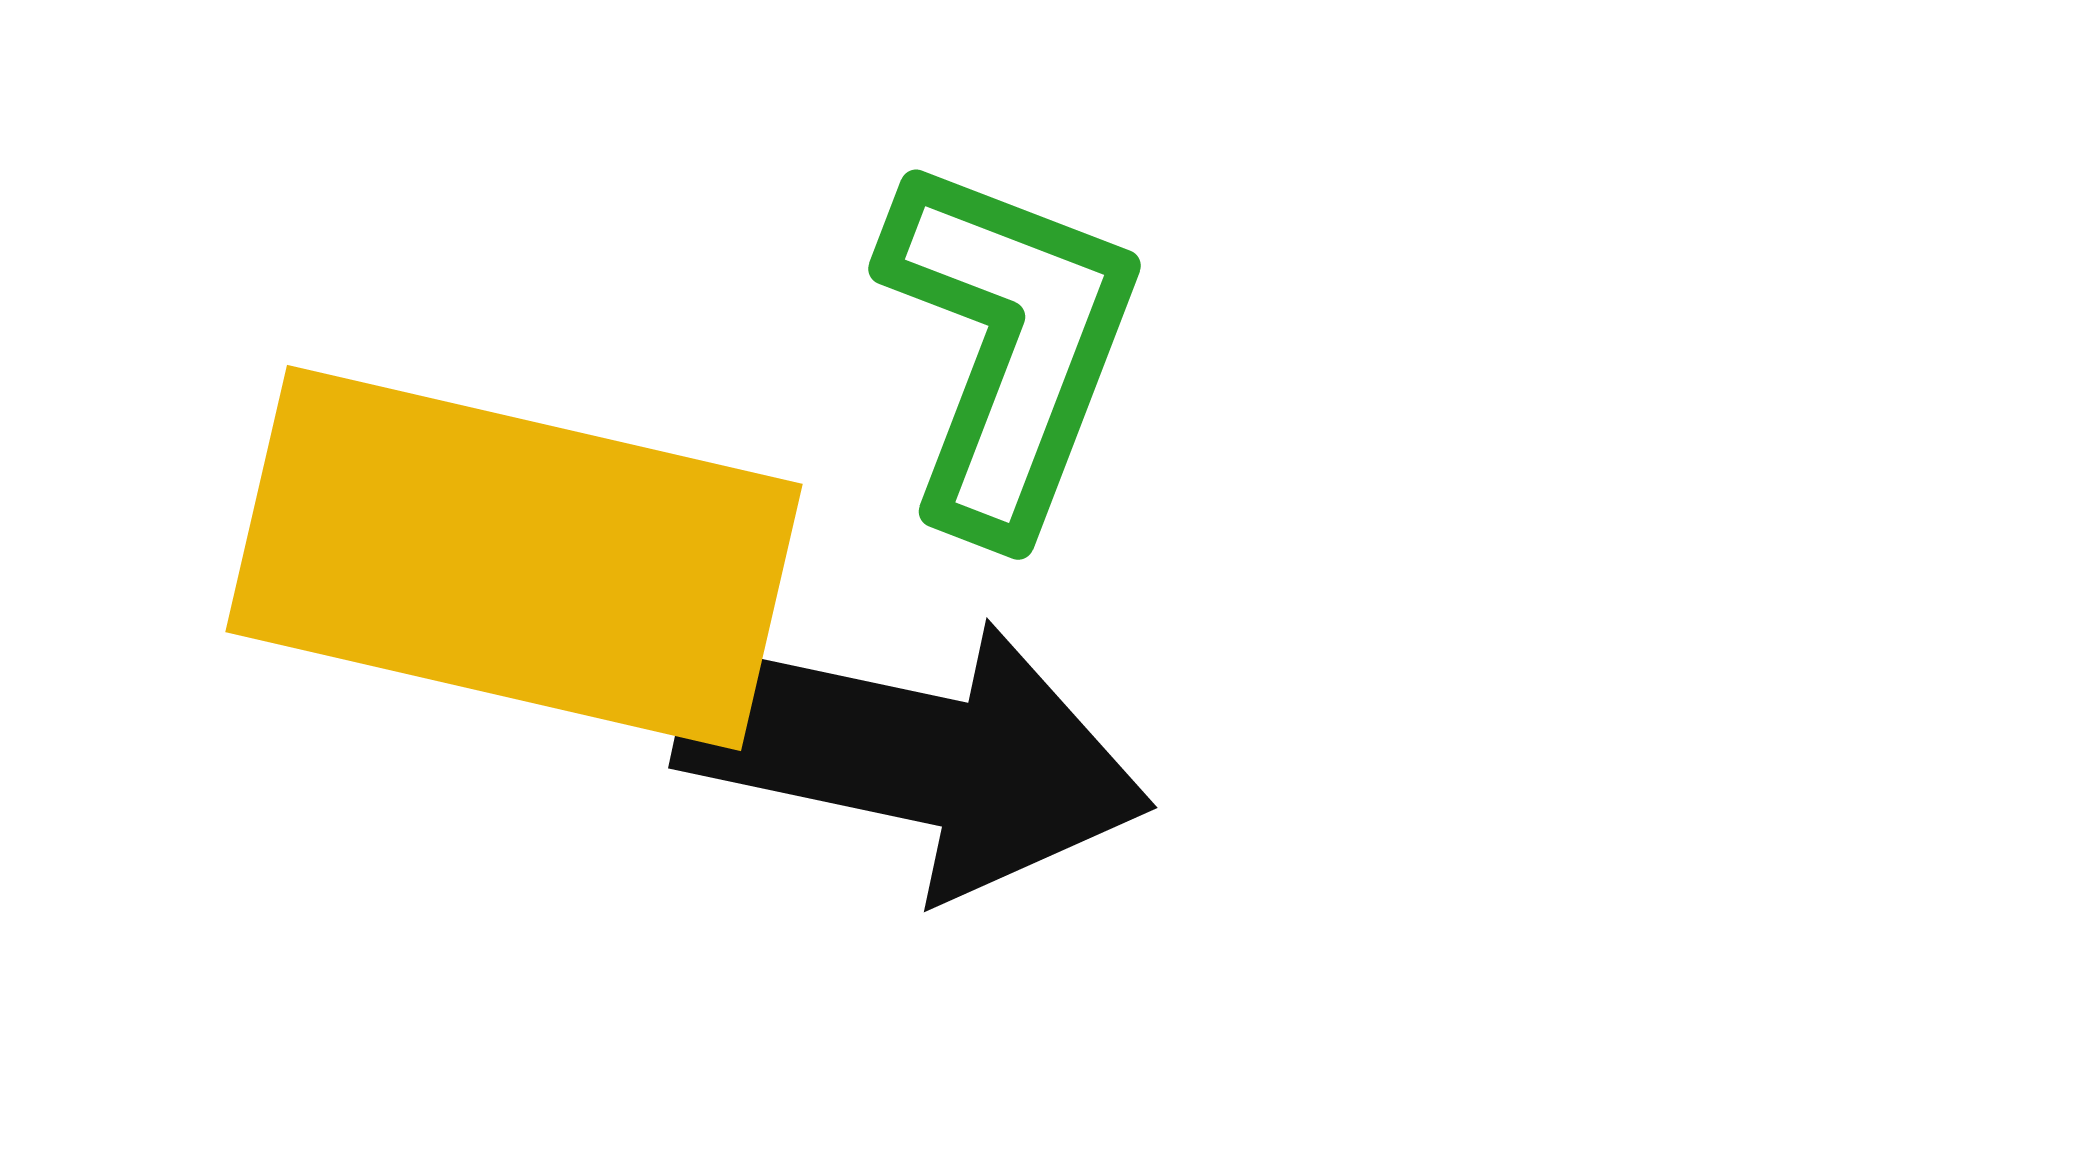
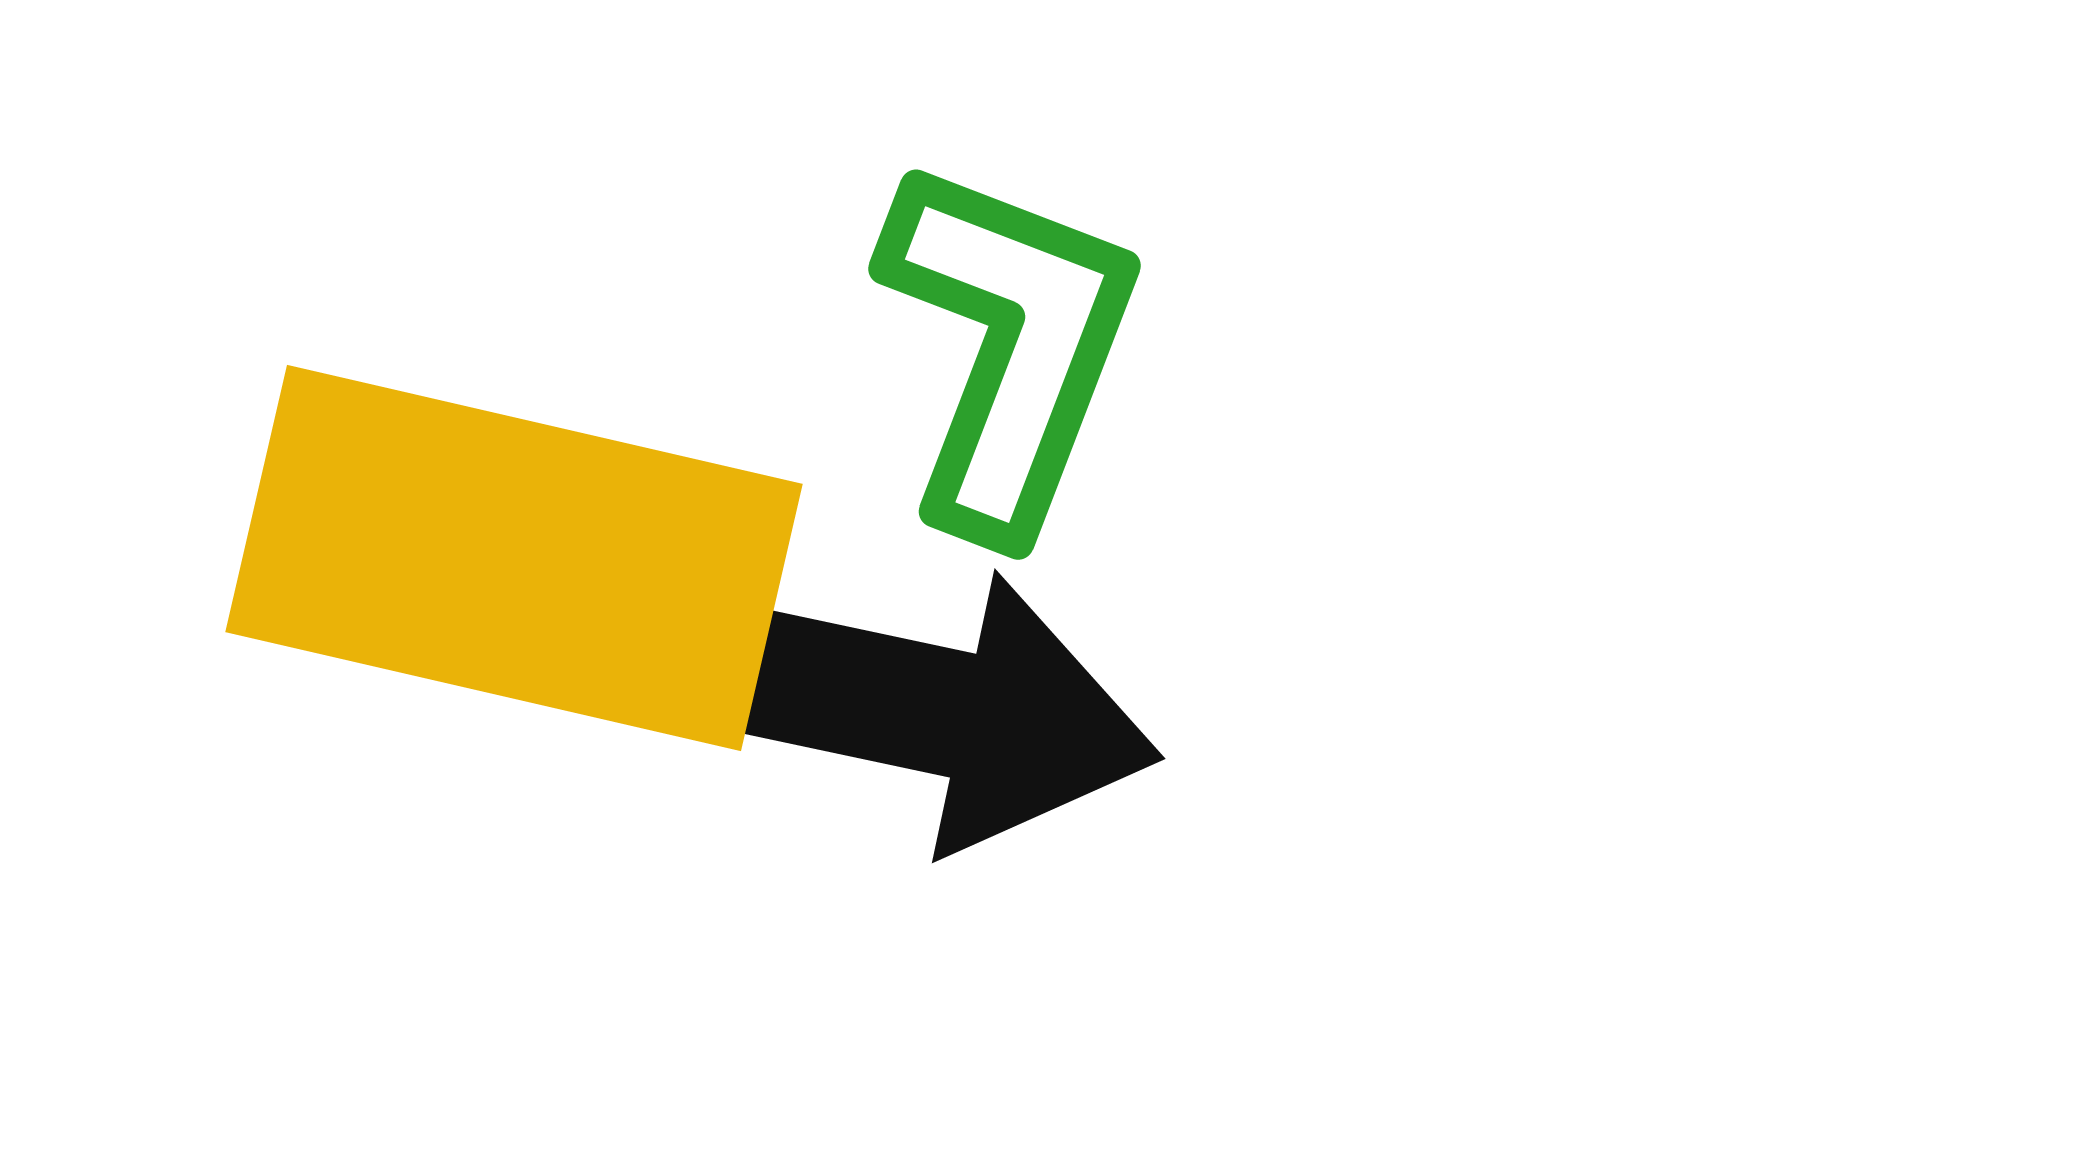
black arrow: moved 8 px right, 49 px up
